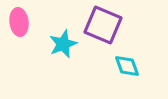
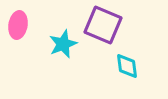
pink ellipse: moved 1 px left, 3 px down; rotated 16 degrees clockwise
cyan diamond: rotated 12 degrees clockwise
